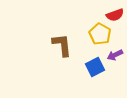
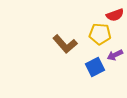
yellow pentagon: rotated 25 degrees counterclockwise
brown L-shape: moved 3 px right, 1 px up; rotated 145 degrees clockwise
